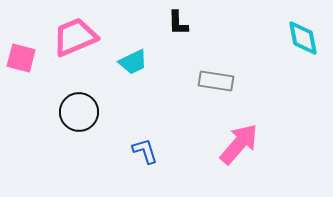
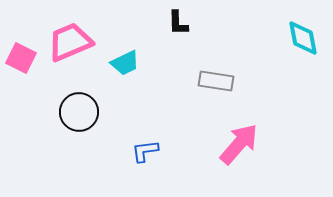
pink trapezoid: moved 5 px left, 5 px down
pink square: rotated 12 degrees clockwise
cyan trapezoid: moved 8 px left, 1 px down
blue L-shape: rotated 80 degrees counterclockwise
